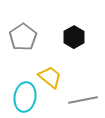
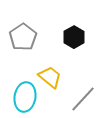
gray line: moved 1 px up; rotated 36 degrees counterclockwise
